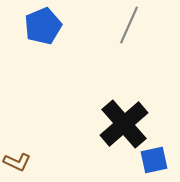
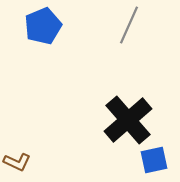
black cross: moved 4 px right, 4 px up
